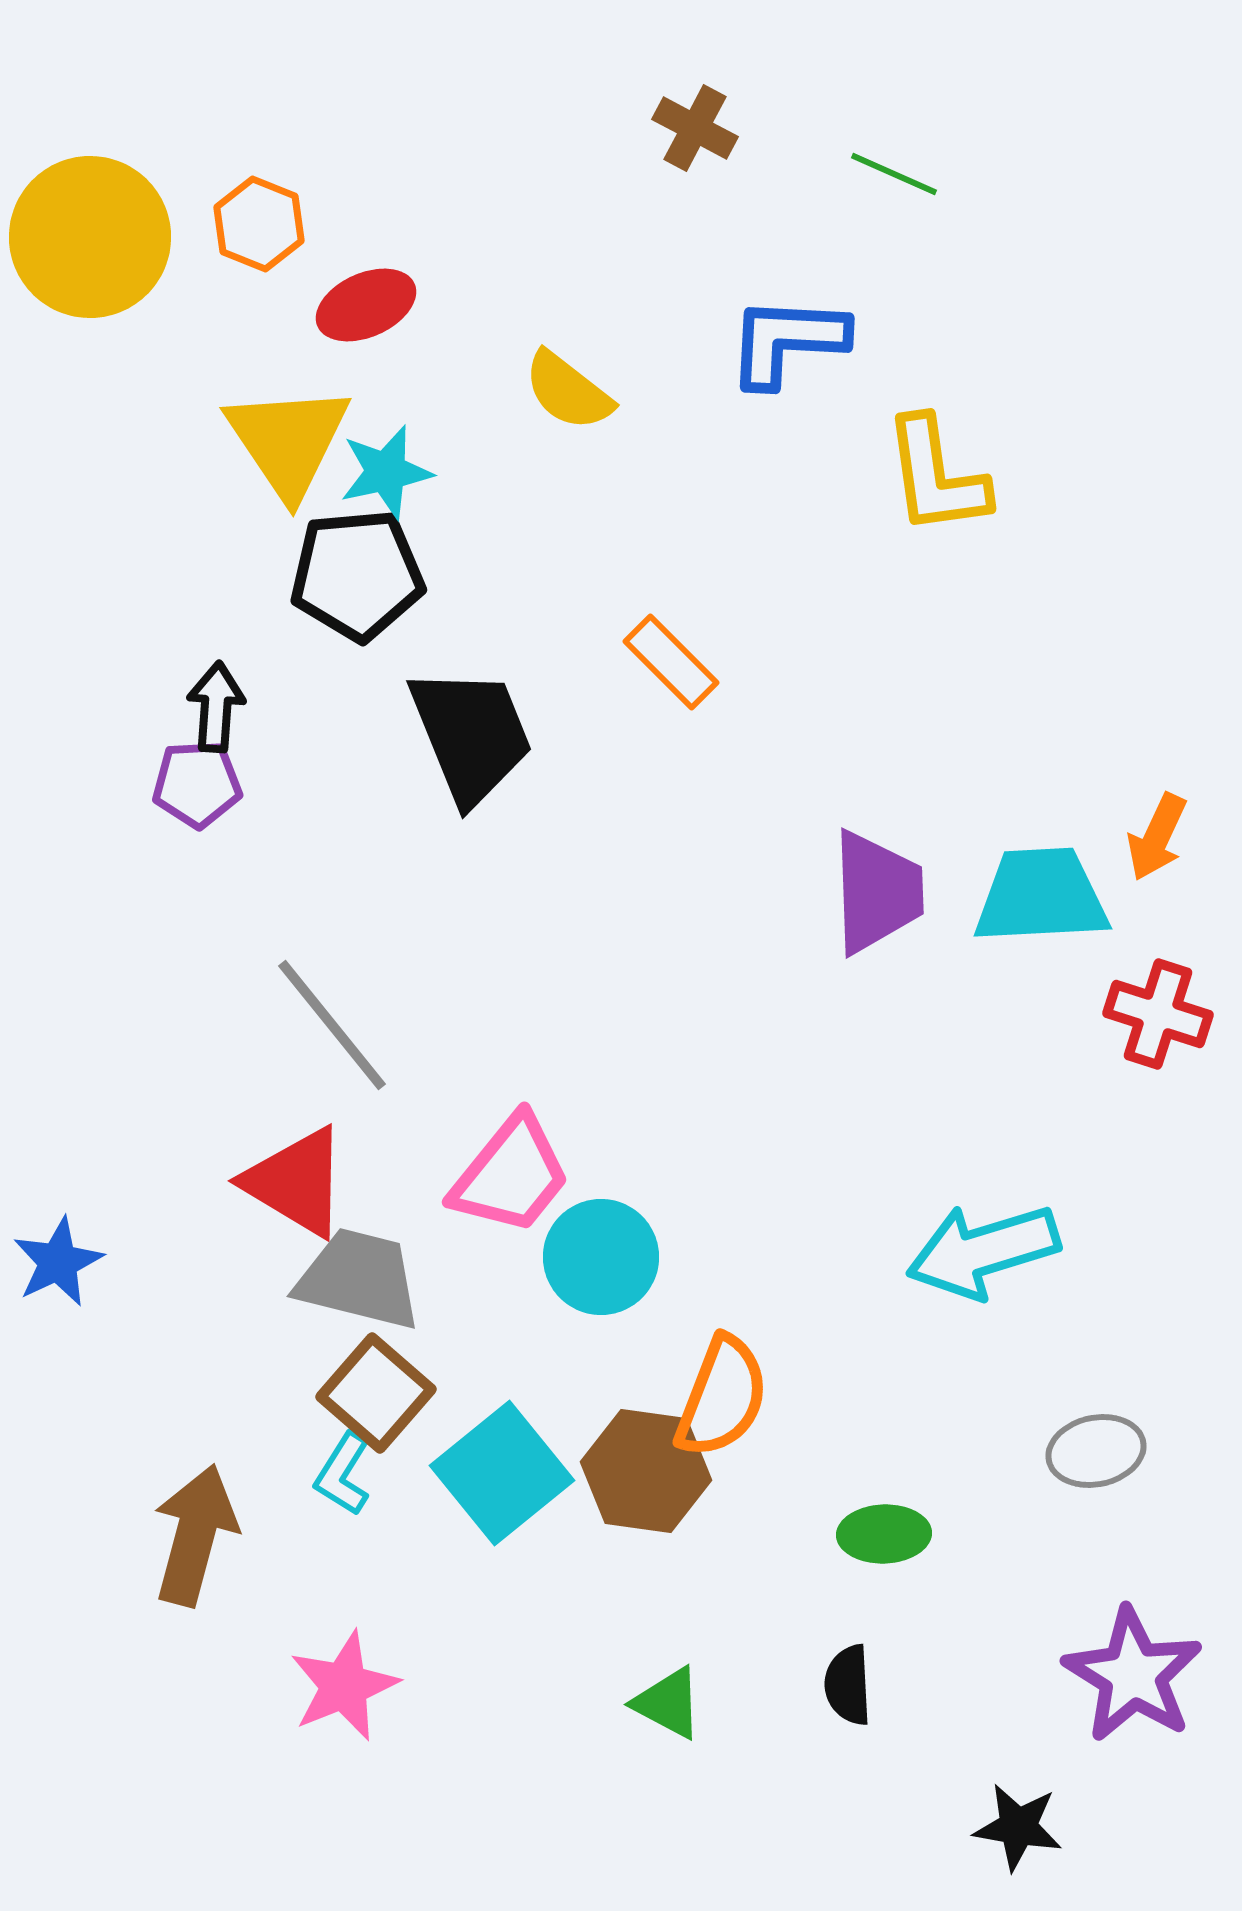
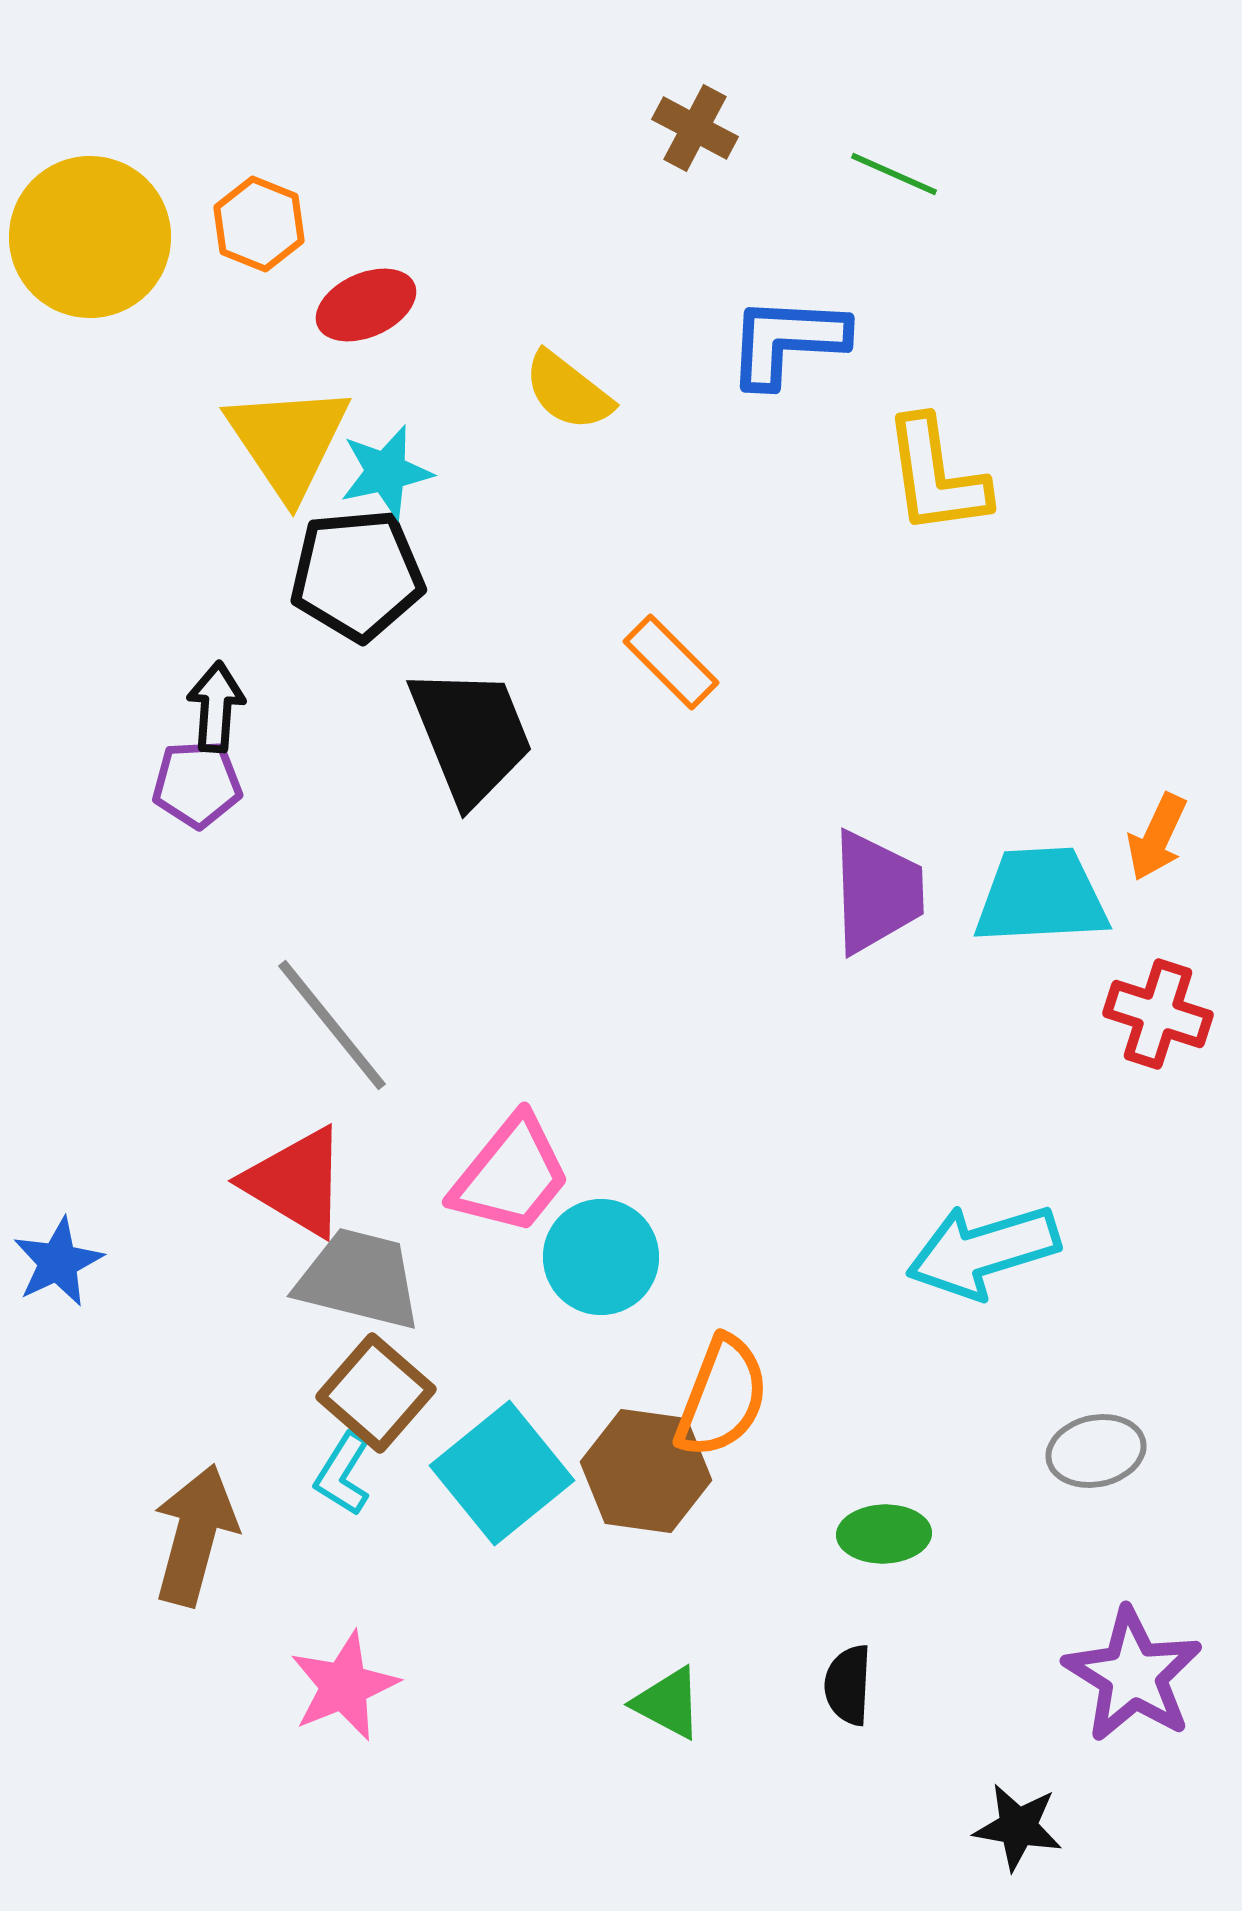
black semicircle: rotated 6 degrees clockwise
